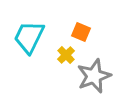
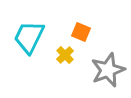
yellow cross: moved 1 px left
gray star: moved 14 px right, 6 px up
